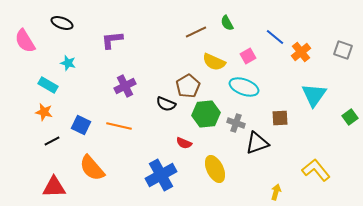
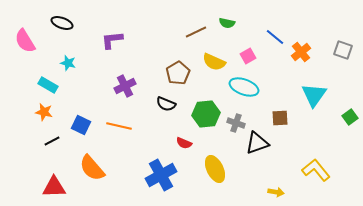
green semicircle: rotated 49 degrees counterclockwise
brown pentagon: moved 10 px left, 13 px up
yellow arrow: rotated 84 degrees clockwise
